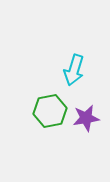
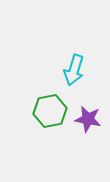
purple star: moved 2 px right, 1 px down; rotated 20 degrees clockwise
